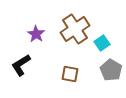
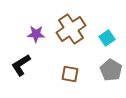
brown cross: moved 4 px left
purple star: rotated 30 degrees counterclockwise
cyan square: moved 5 px right, 5 px up
